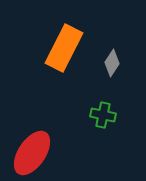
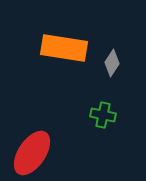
orange rectangle: rotated 72 degrees clockwise
